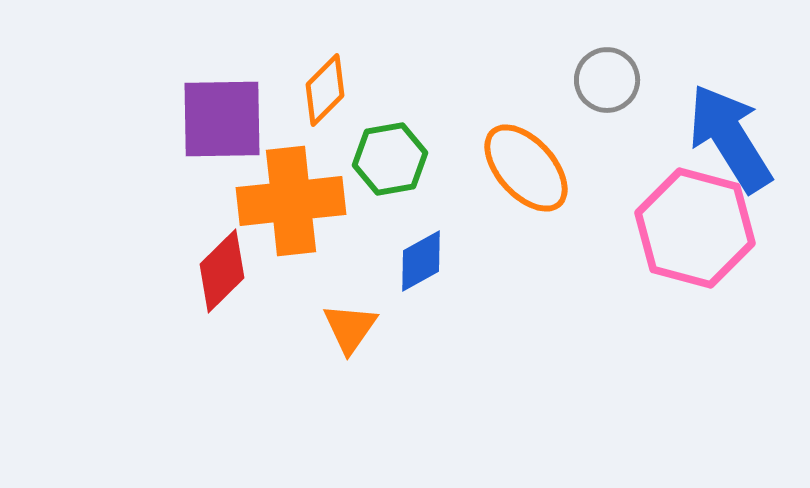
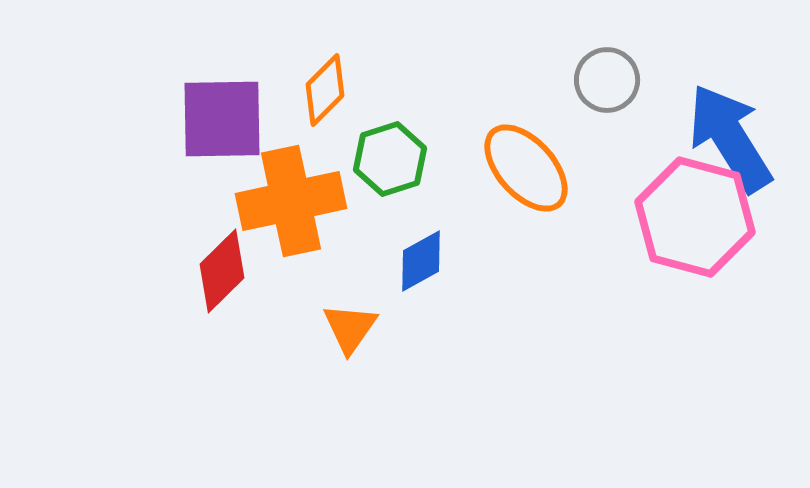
green hexagon: rotated 8 degrees counterclockwise
orange cross: rotated 6 degrees counterclockwise
pink hexagon: moved 11 px up
